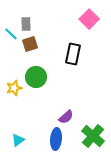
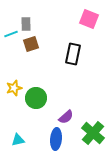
pink square: rotated 24 degrees counterclockwise
cyan line: rotated 64 degrees counterclockwise
brown square: moved 1 px right
green circle: moved 21 px down
green cross: moved 3 px up
cyan triangle: rotated 24 degrees clockwise
